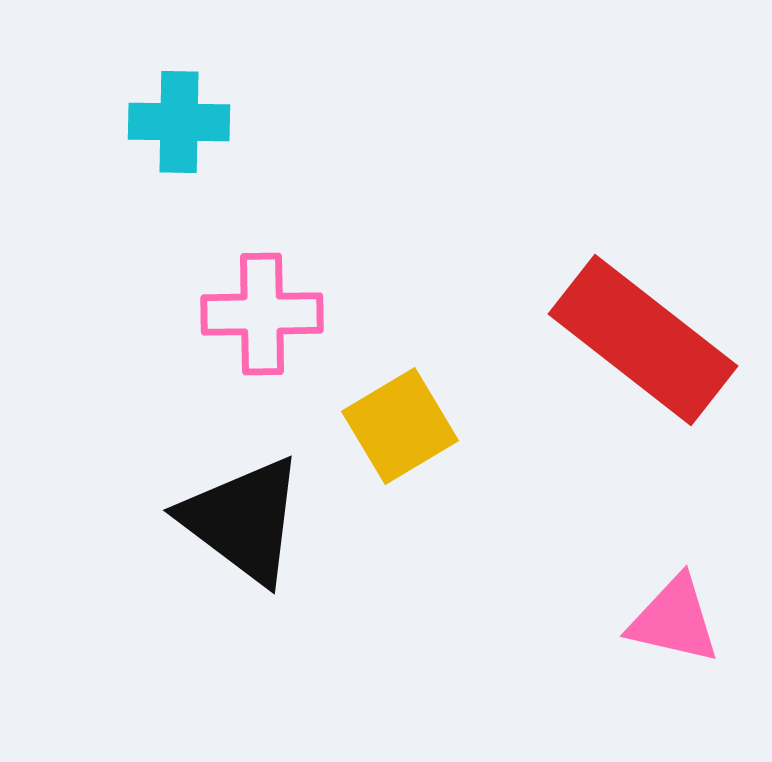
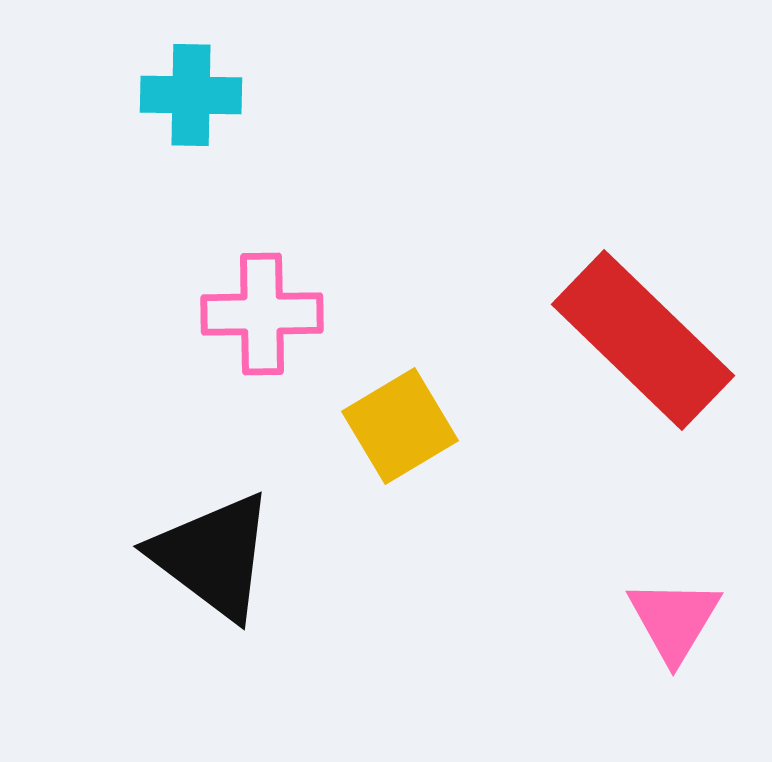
cyan cross: moved 12 px right, 27 px up
red rectangle: rotated 6 degrees clockwise
black triangle: moved 30 px left, 36 px down
pink triangle: rotated 48 degrees clockwise
